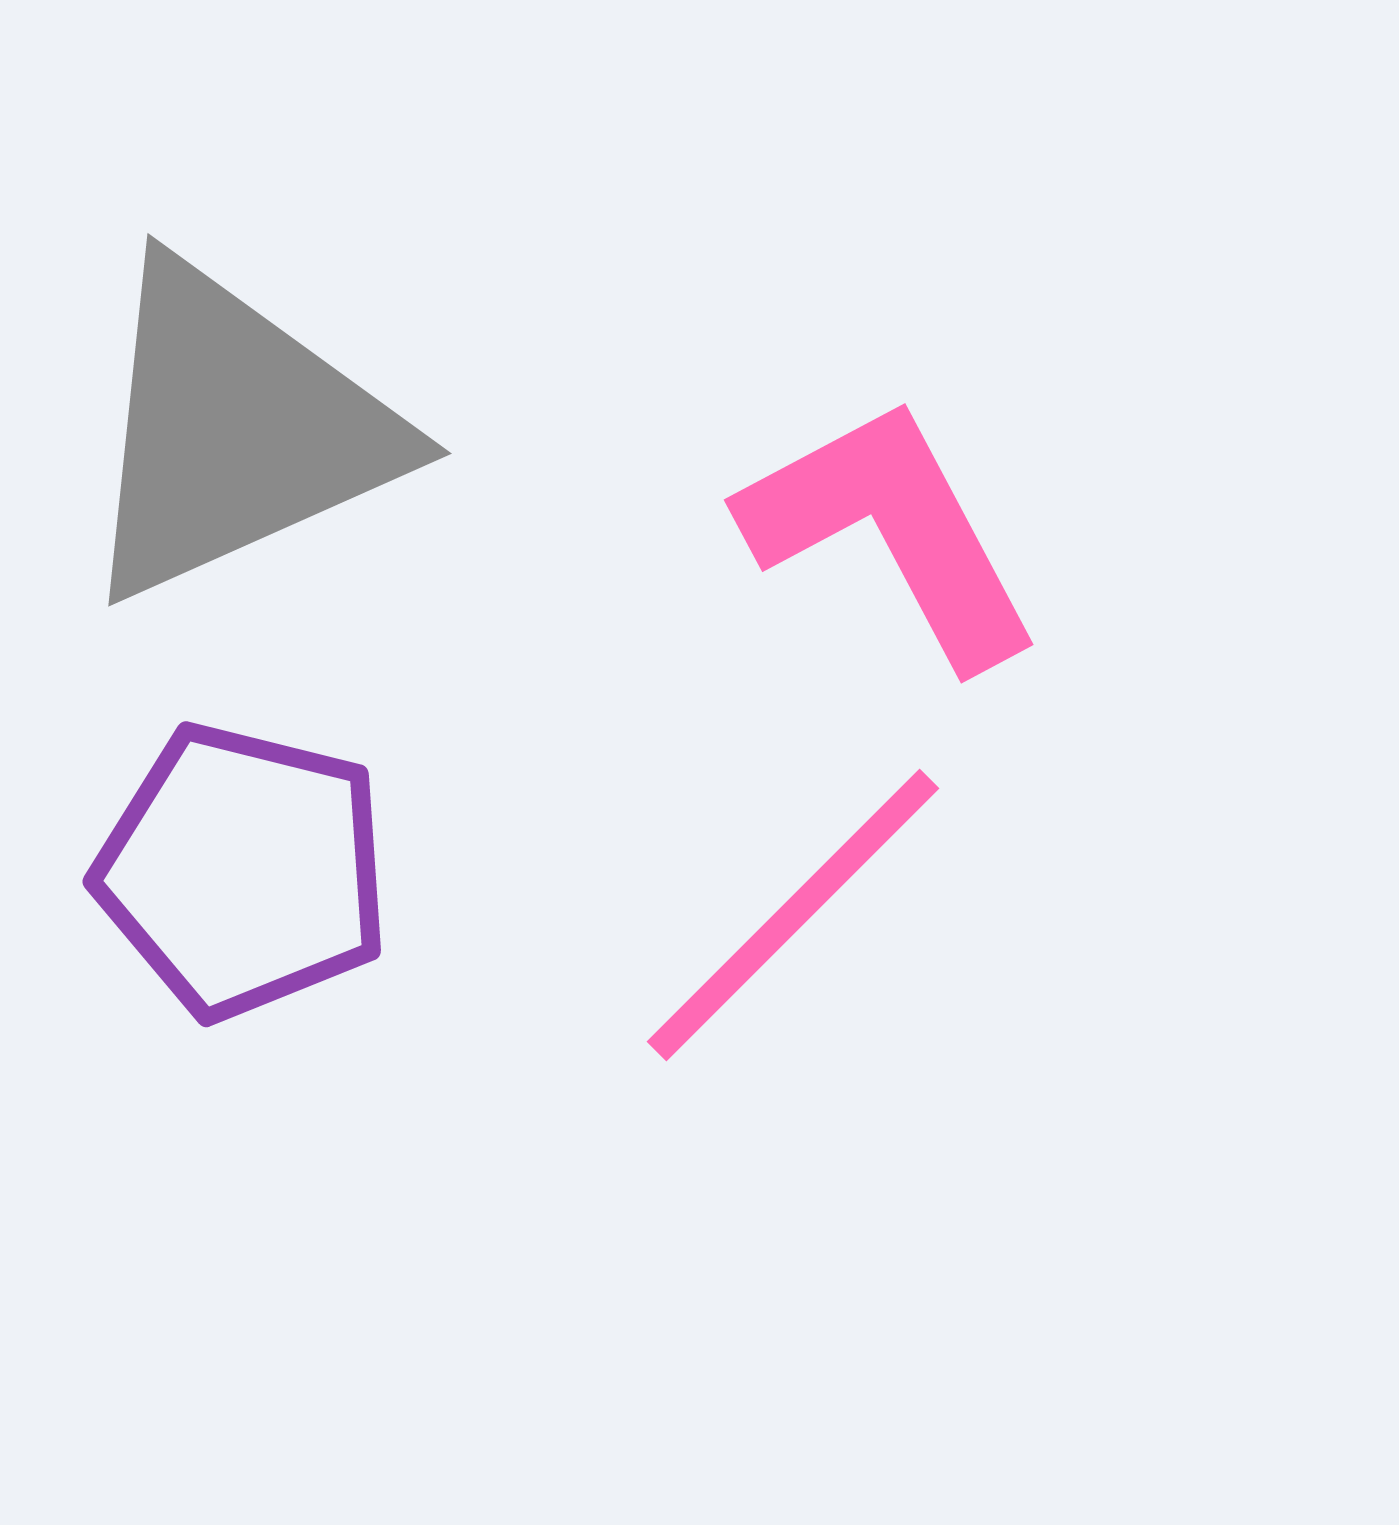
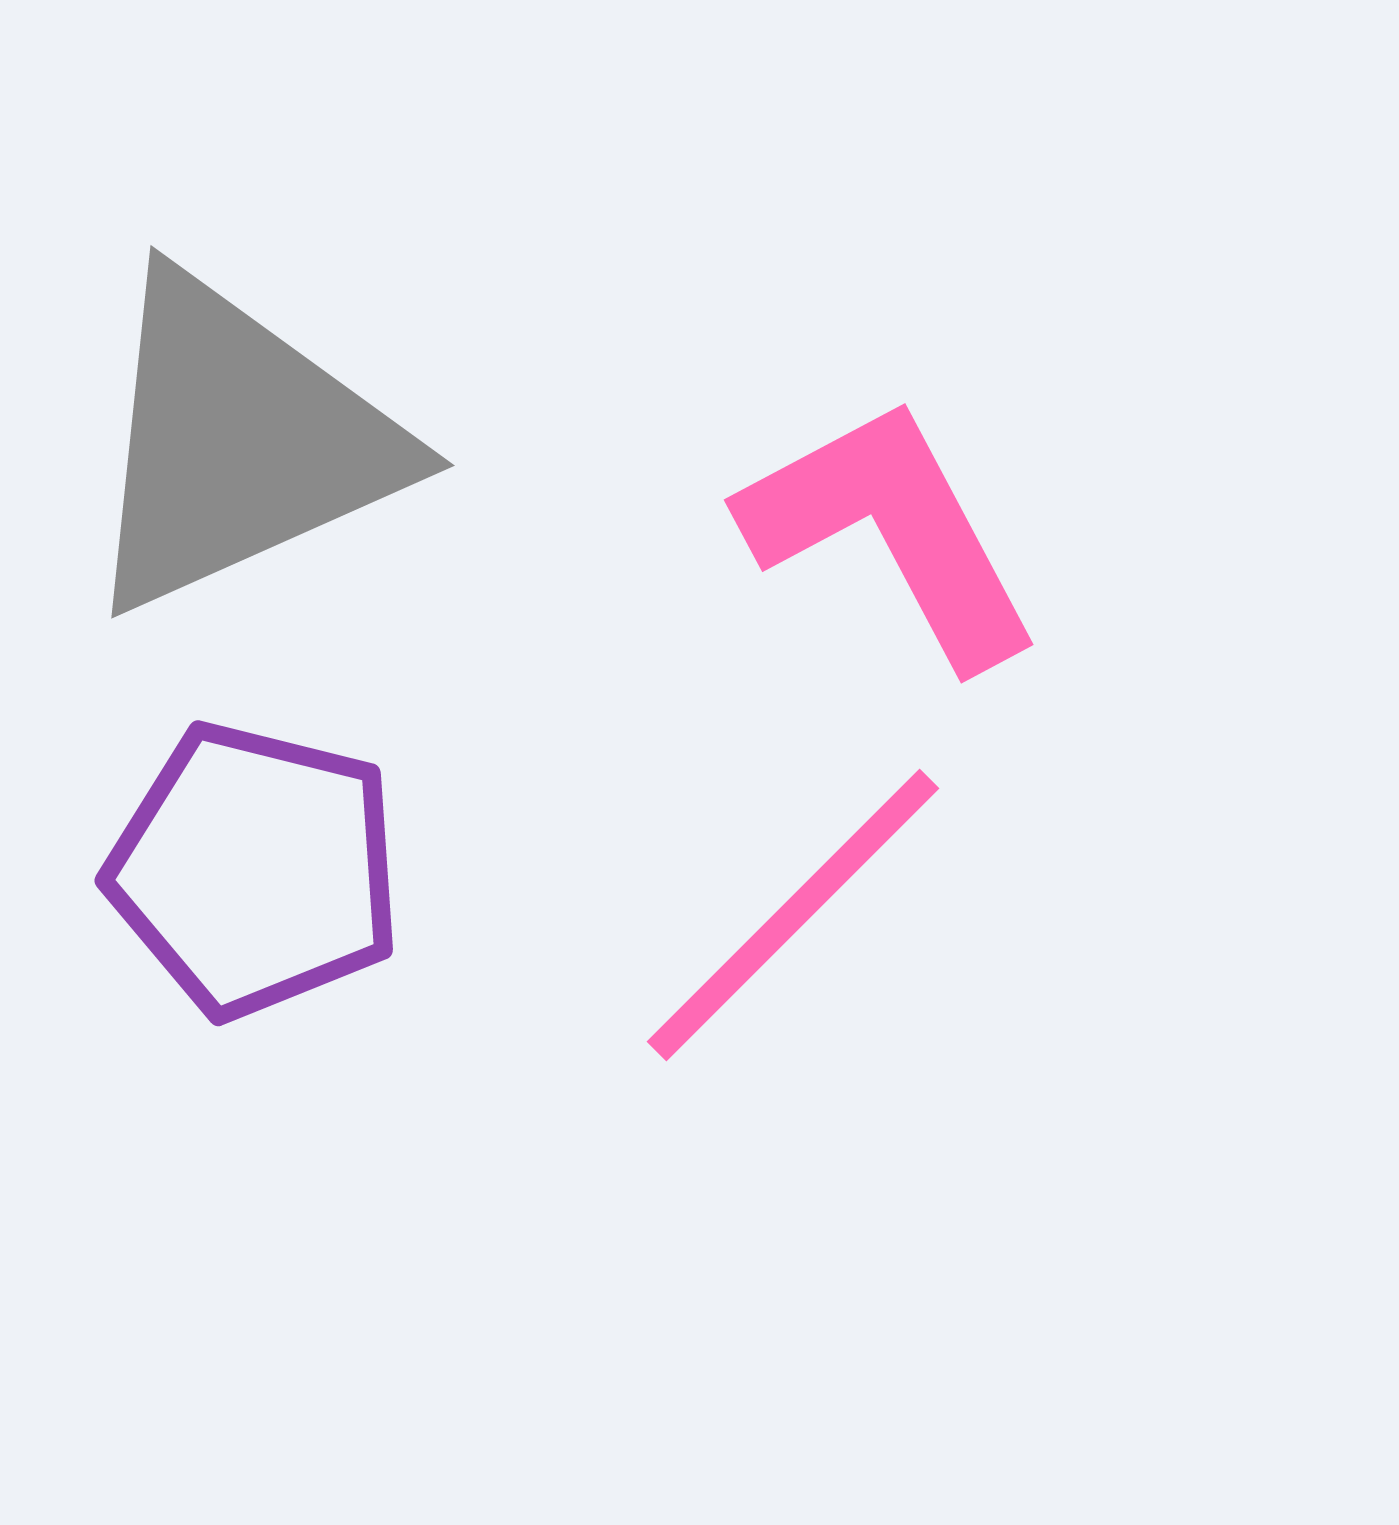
gray triangle: moved 3 px right, 12 px down
purple pentagon: moved 12 px right, 1 px up
